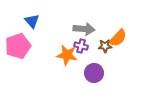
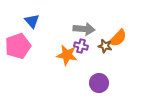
brown star: rotated 16 degrees clockwise
purple circle: moved 5 px right, 10 px down
